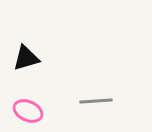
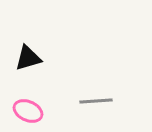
black triangle: moved 2 px right
